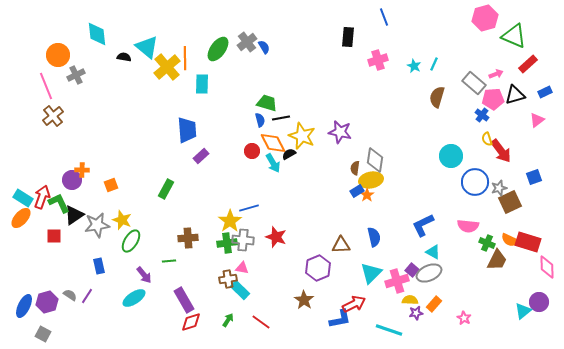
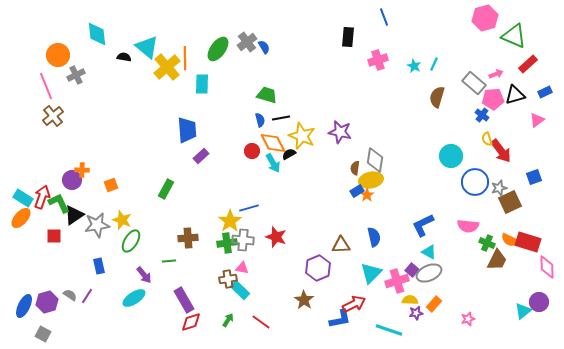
green trapezoid at (267, 103): moved 8 px up
cyan triangle at (433, 252): moved 4 px left
pink star at (464, 318): moved 4 px right, 1 px down; rotated 24 degrees clockwise
